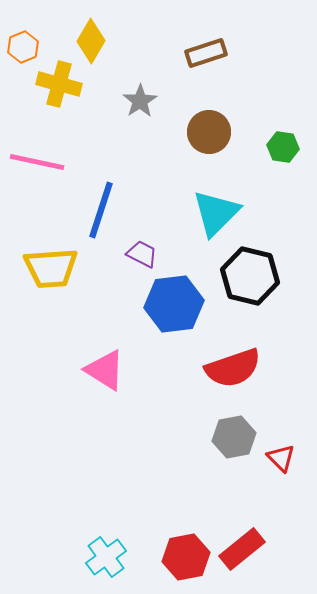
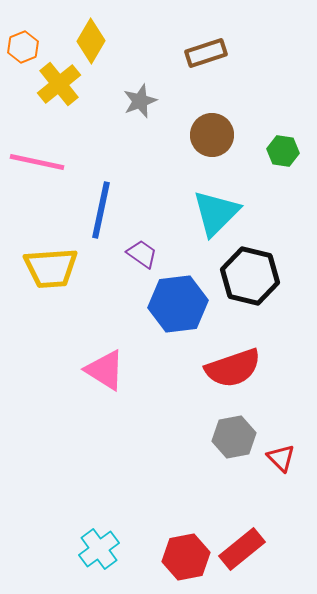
yellow cross: rotated 36 degrees clockwise
gray star: rotated 12 degrees clockwise
brown circle: moved 3 px right, 3 px down
green hexagon: moved 4 px down
blue line: rotated 6 degrees counterclockwise
purple trapezoid: rotated 8 degrees clockwise
blue hexagon: moved 4 px right
cyan cross: moved 7 px left, 8 px up
